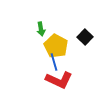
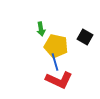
black square: rotated 14 degrees counterclockwise
yellow pentagon: rotated 15 degrees counterclockwise
blue line: moved 1 px right
